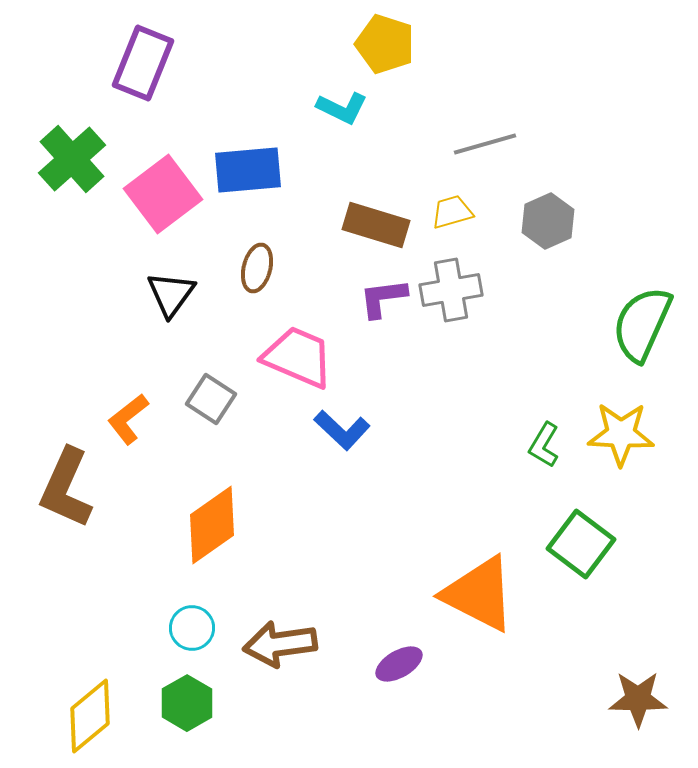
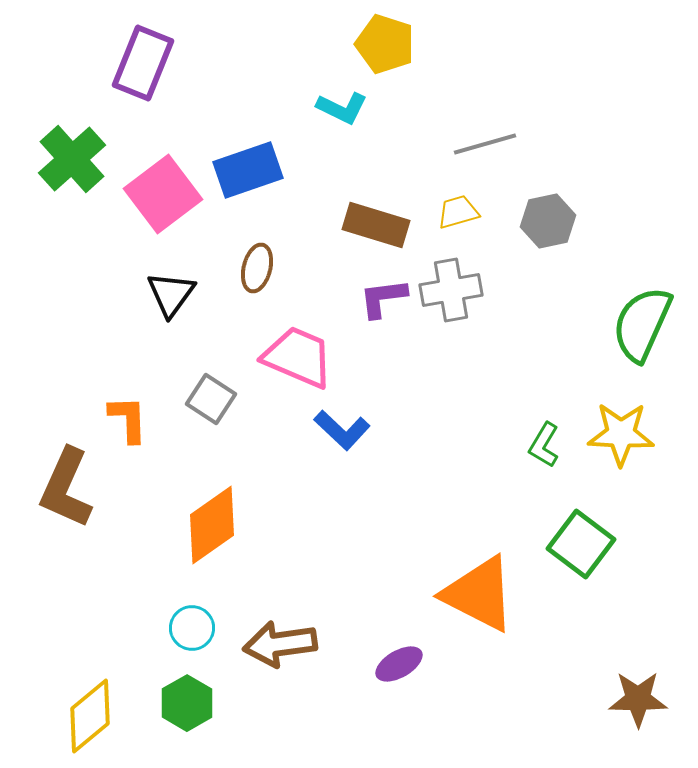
blue rectangle: rotated 14 degrees counterclockwise
yellow trapezoid: moved 6 px right
gray hexagon: rotated 12 degrees clockwise
orange L-shape: rotated 126 degrees clockwise
